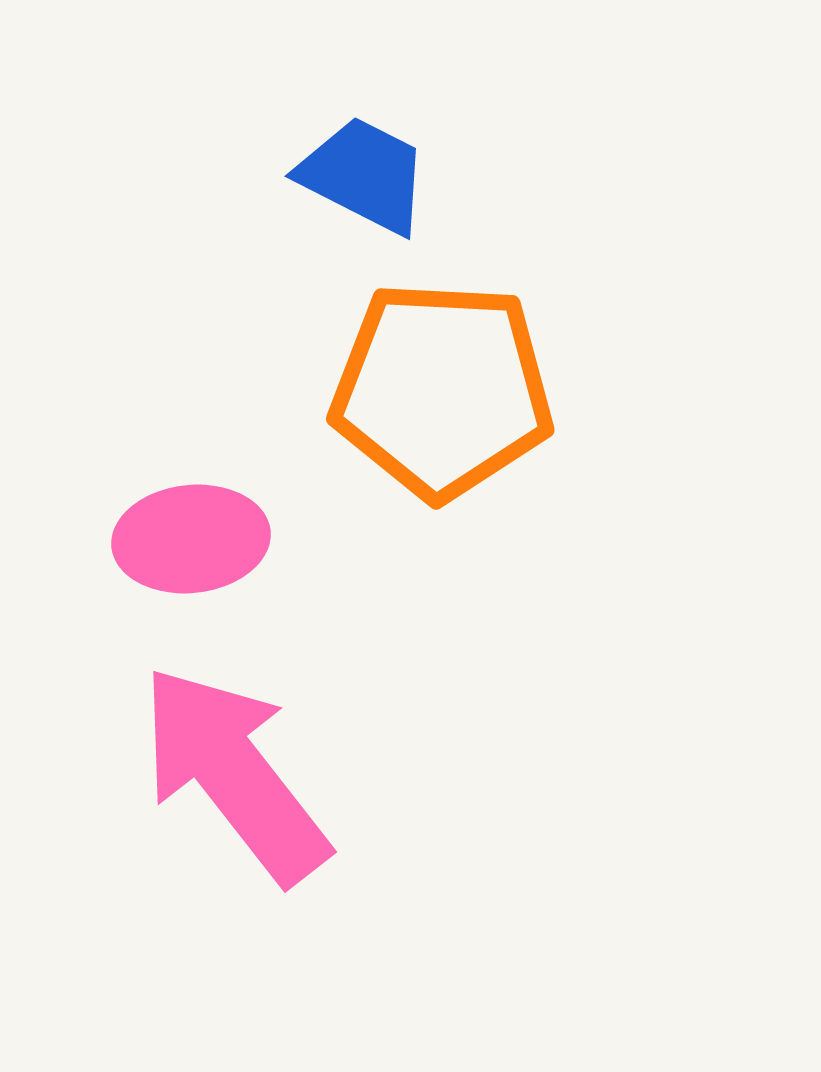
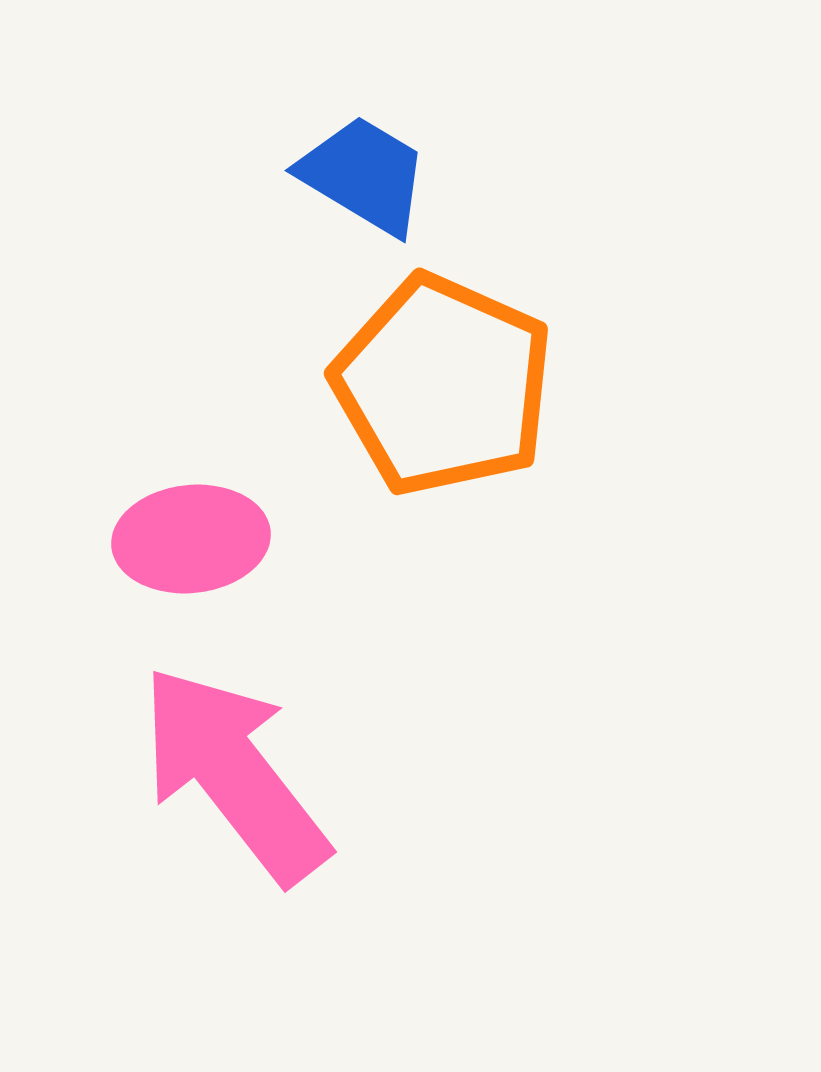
blue trapezoid: rotated 4 degrees clockwise
orange pentagon: moved 1 px right, 5 px up; rotated 21 degrees clockwise
